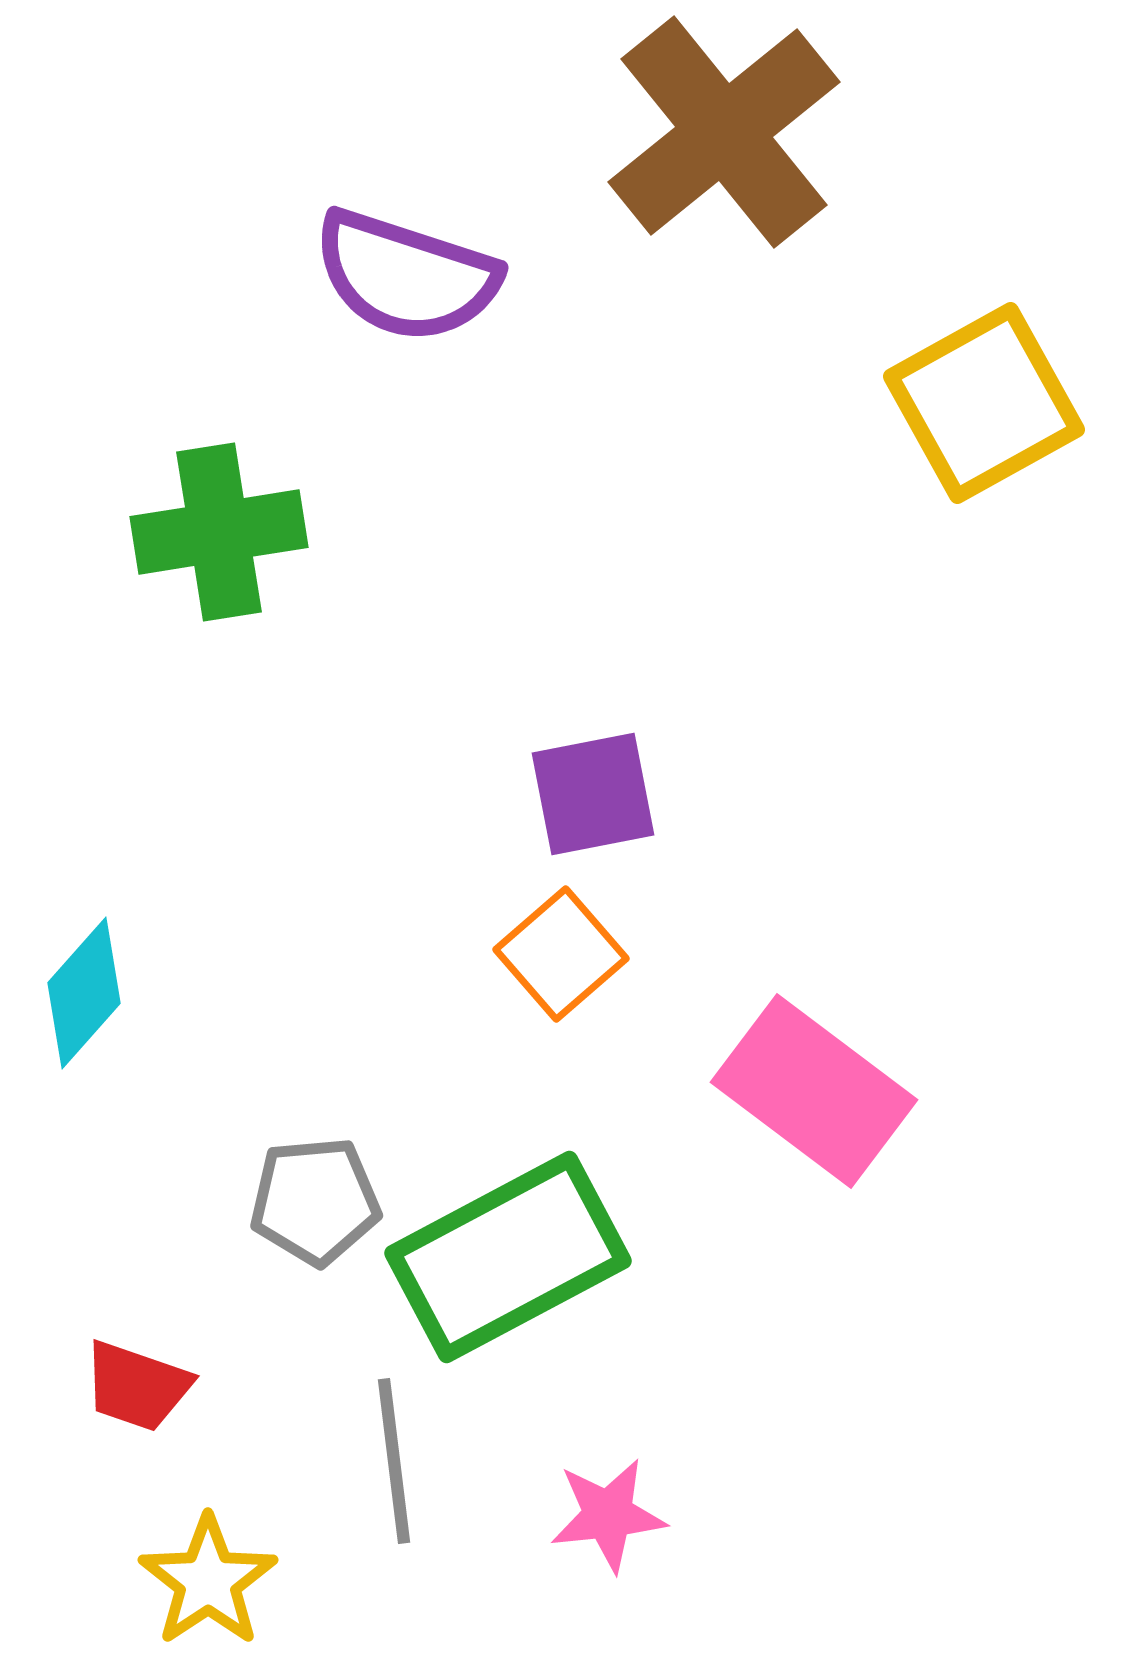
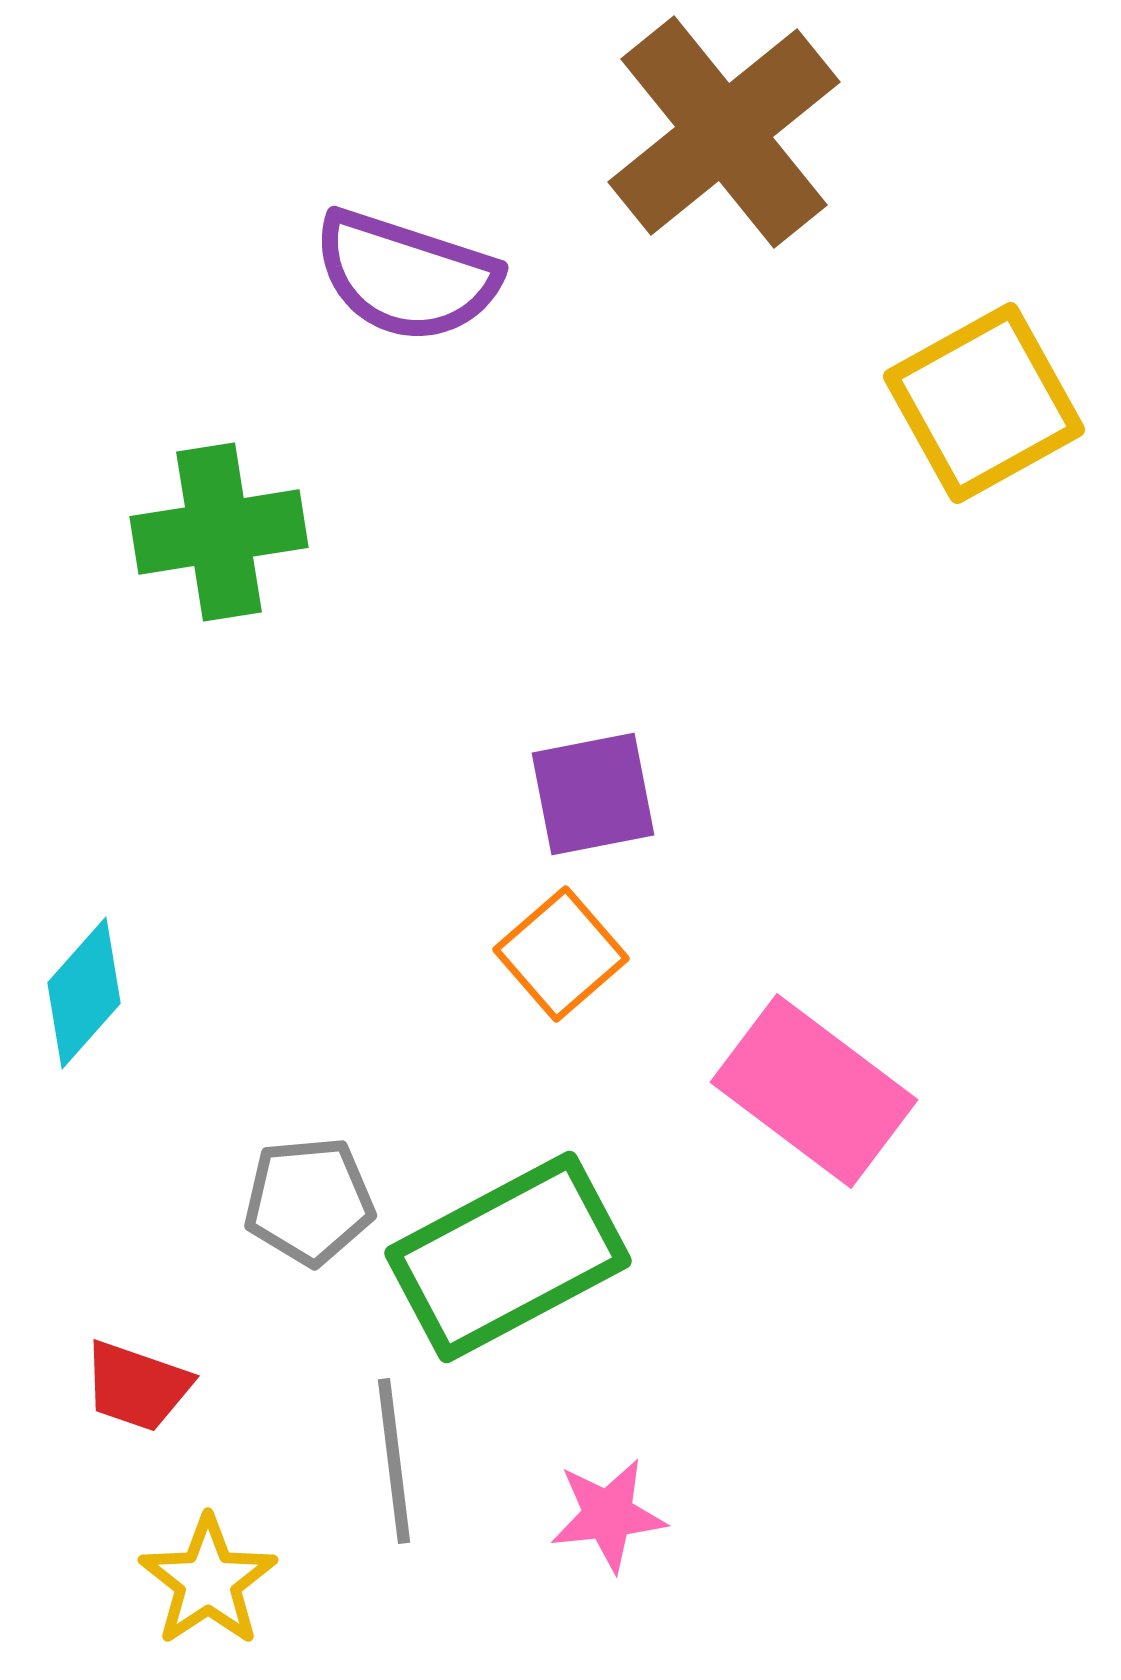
gray pentagon: moved 6 px left
